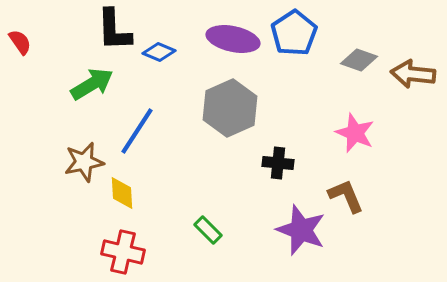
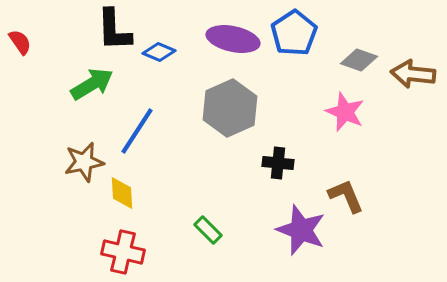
pink star: moved 10 px left, 21 px up
